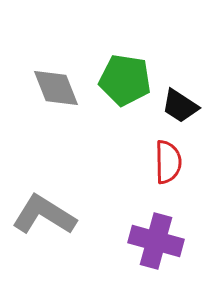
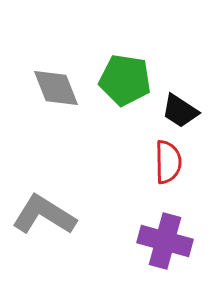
black trapezoid: moved 5 px down
purple cross: moved 9 px right
